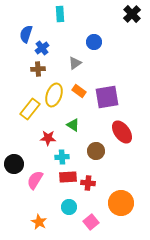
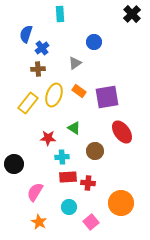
yellow rectangle: moved 2 px left, 6 px up
green triangle: moved 1 px right, 3 px down
brown circle: moved 1 px left
pink semicircle: moved 12 px down
